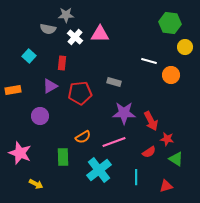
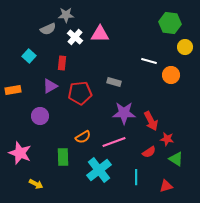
gray semicircle: rotated 35 degrees counterclockwise
